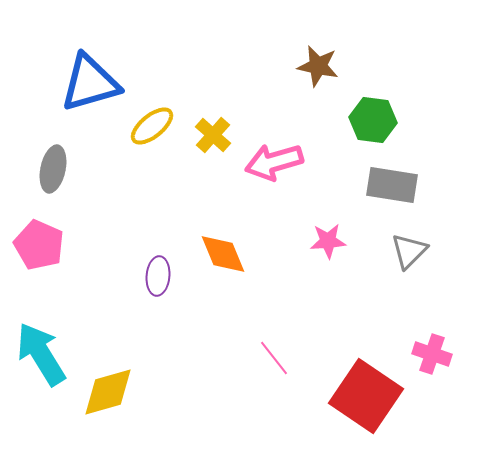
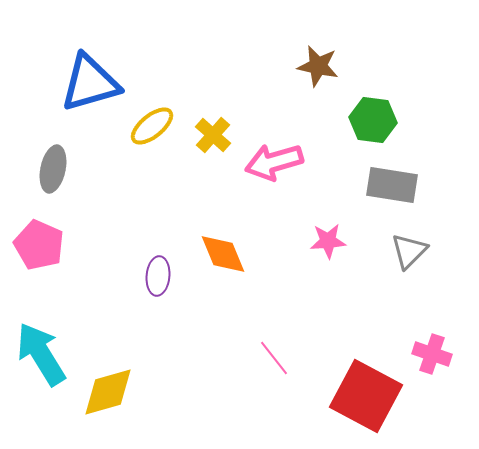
red square: rotated 6 degrees counterclockwise
